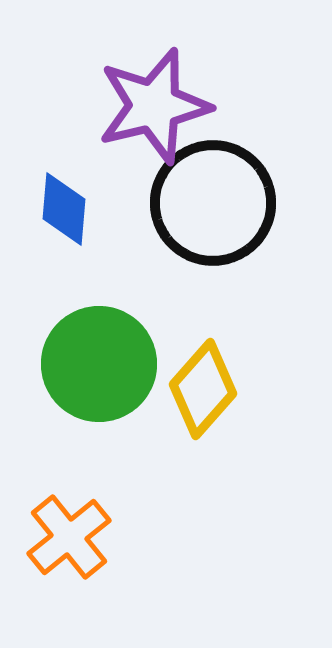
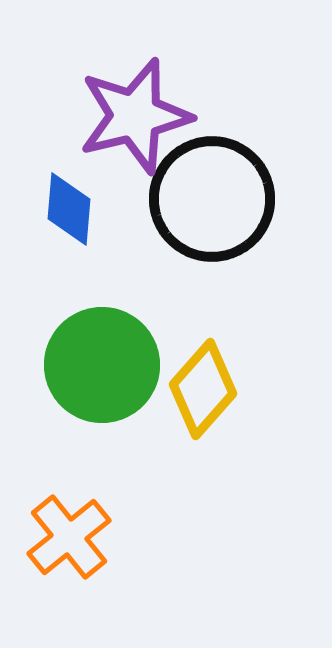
purple star: moved 19 px left, 10 px down
black circle: moved 1 px left, 4 px up
blue diamond: moved 5 px right
green circle: moved 3 px right, 1 px down
